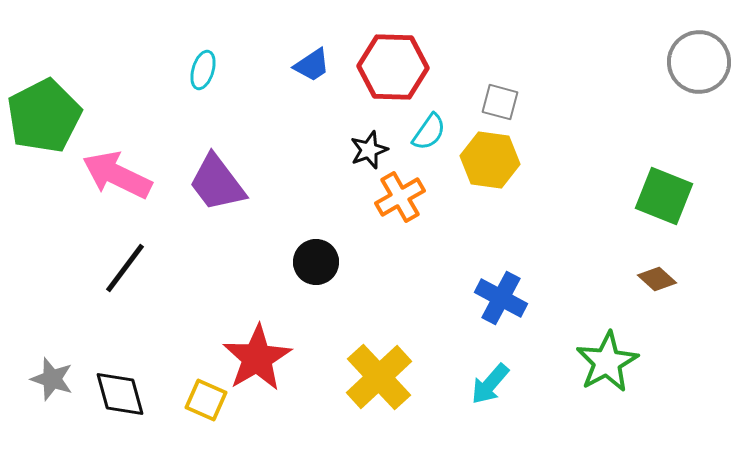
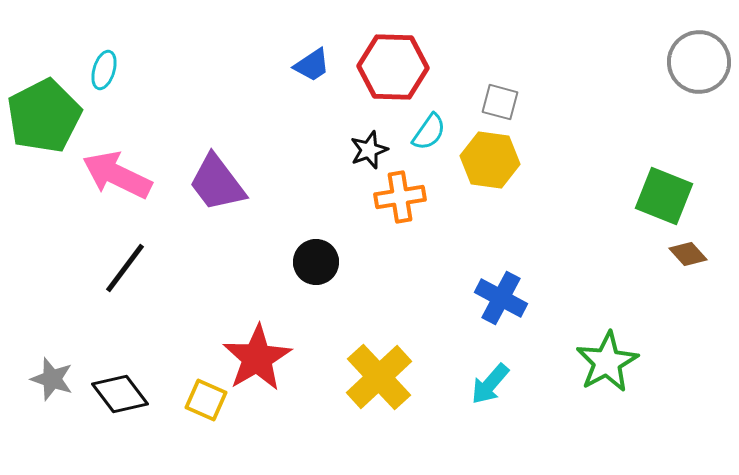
cyan ellipse: moved 99 px left
orange cross: rotated 21 degrees clockwise
brown diamond: moved 31 px right, 25 px up; rotated 6 degrees clockwise
black diamond: rotated 22 degrees counterclockwise
